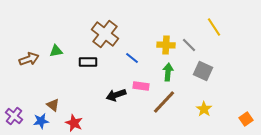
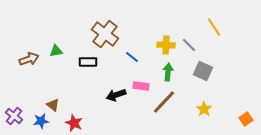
blue line: moved 1 px up
